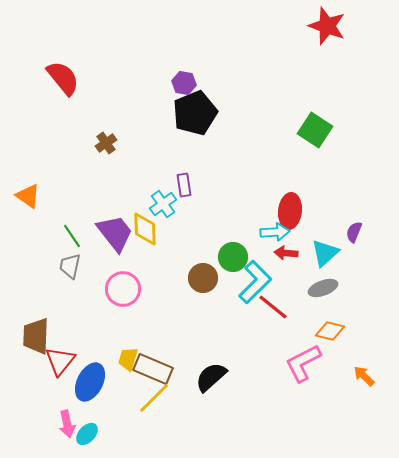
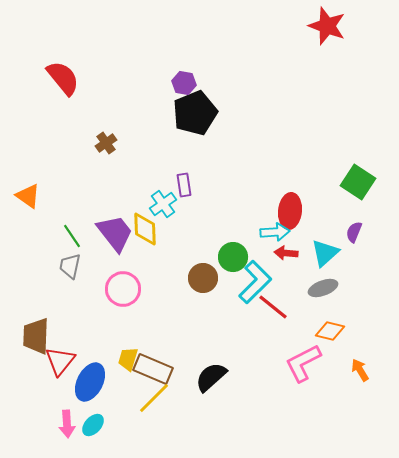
green square: moved 43 px right, 52 px down
orange arrow: moved 4 px left, 6 px up; rotated 15 degrees clockwise
pink arrow: rotated 8 degrees clockwise
cyan ellipse: moved 6 px right, 9 px up
